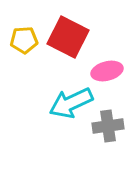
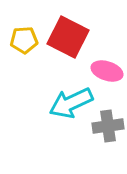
pink ellipse: rotated 32 degrees clockwise
